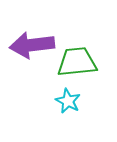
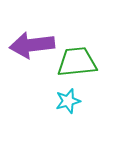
cyan star: rotated 30 degrees clockwise
